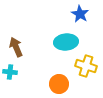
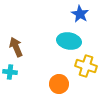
cyan ellipse: moved 3 px right, 1 px up; rotated 15 degrees clockwise
